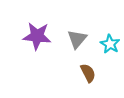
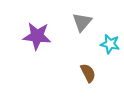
gray triangle: moved 5 px right, 17 px up
cyan star: rotated 18 degrees counterclockwise
